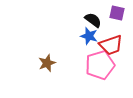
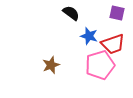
black semicircle: moved 22 px left, 7 px up
red trapezoid: moved 2 px right, 1 px up
brown star: moved 4 px right, 2 px down
